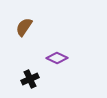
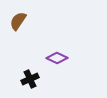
brown semicircle: moved 6 px left, 6 px up
